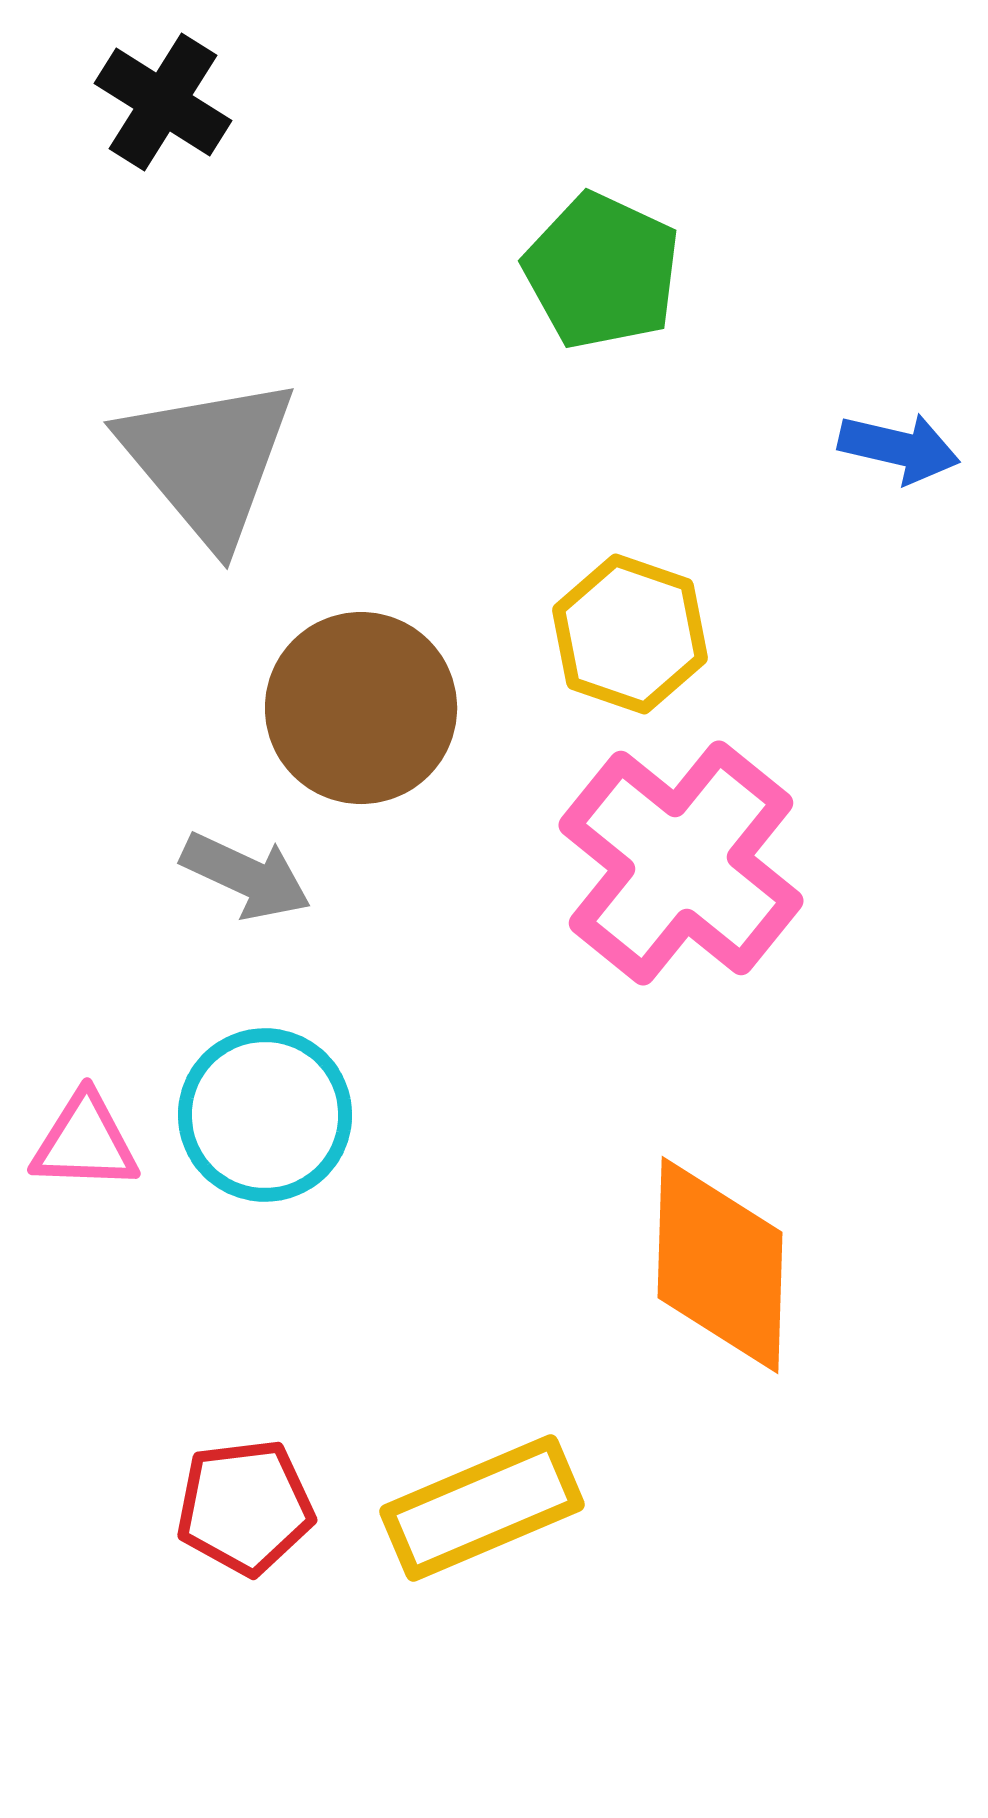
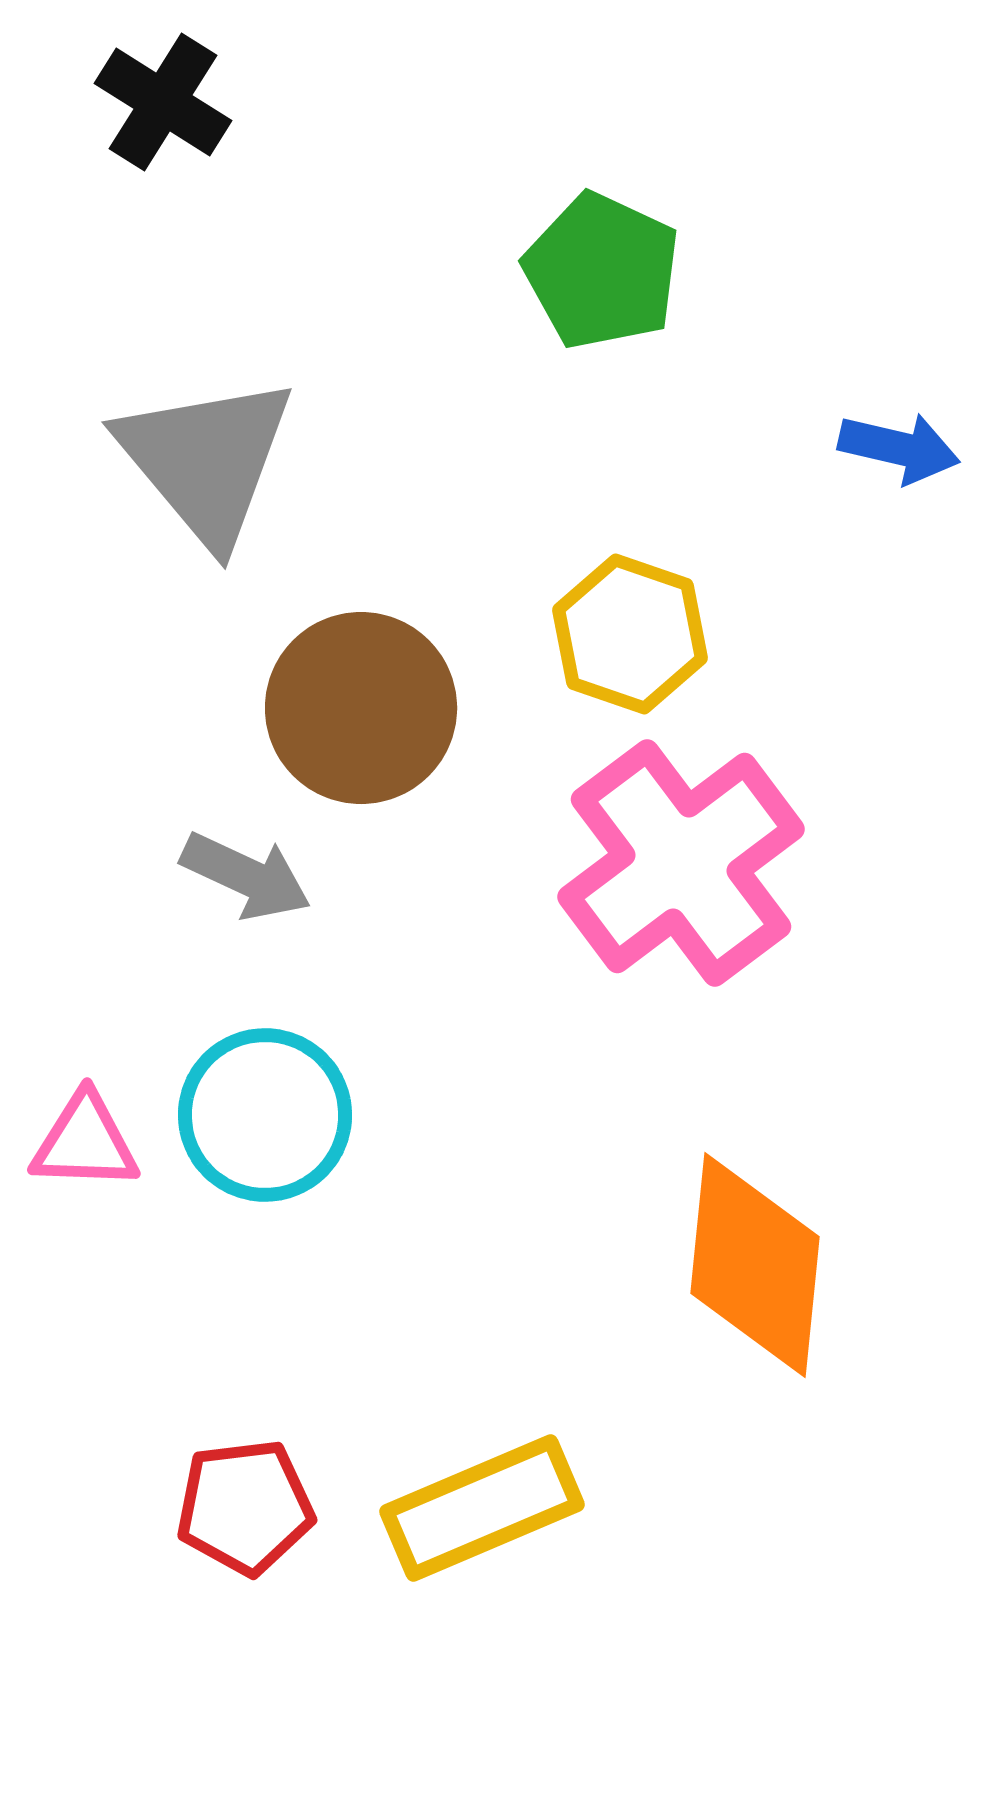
gray triangle: moved 2 px left
pink cross: rotated 14 degrees clockwise
orange diamond: moved 35 px right; rotated 4 degrees clockwise
